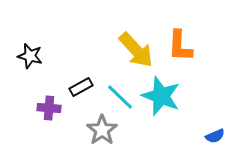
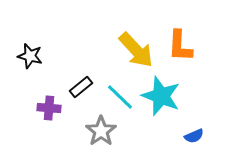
black rectangle: rotated 10 degrees counterclockwise
gray star: moved 1 px left, 1 px down
blue semicircle: moved 21 px left
